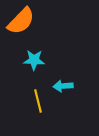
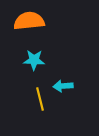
orange semicircle: moved 8 px right; rotated 140 degrees counterclockwise
yellow line: moved 2 px right, 2 px up
